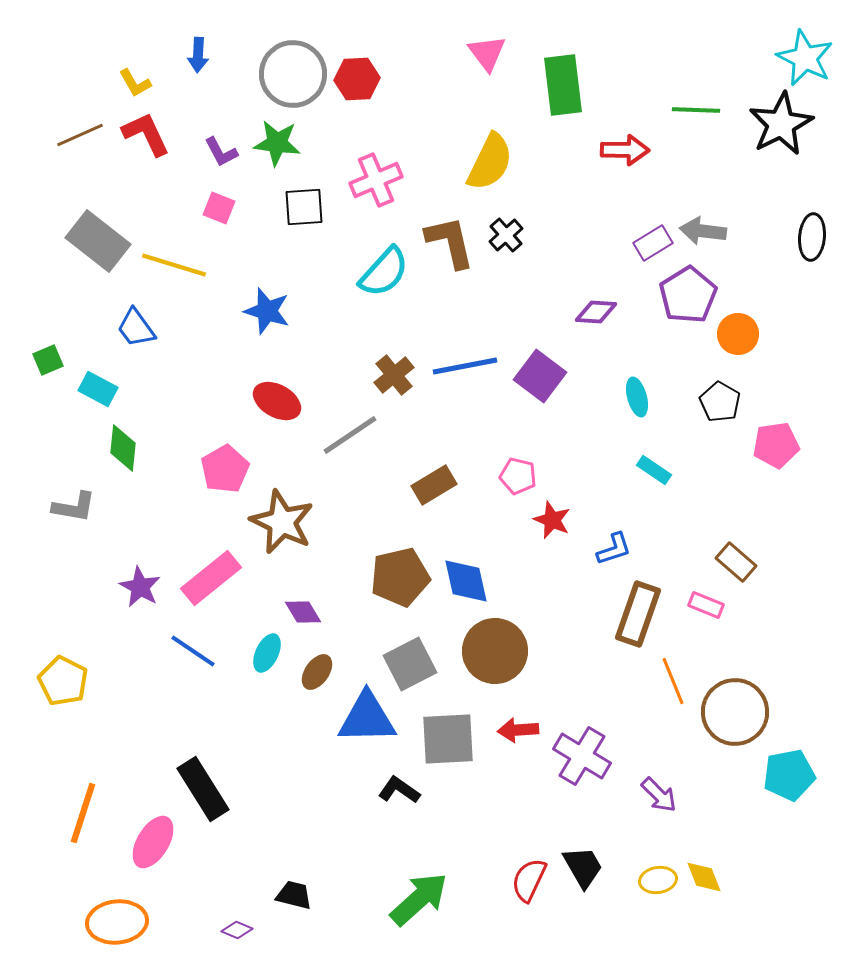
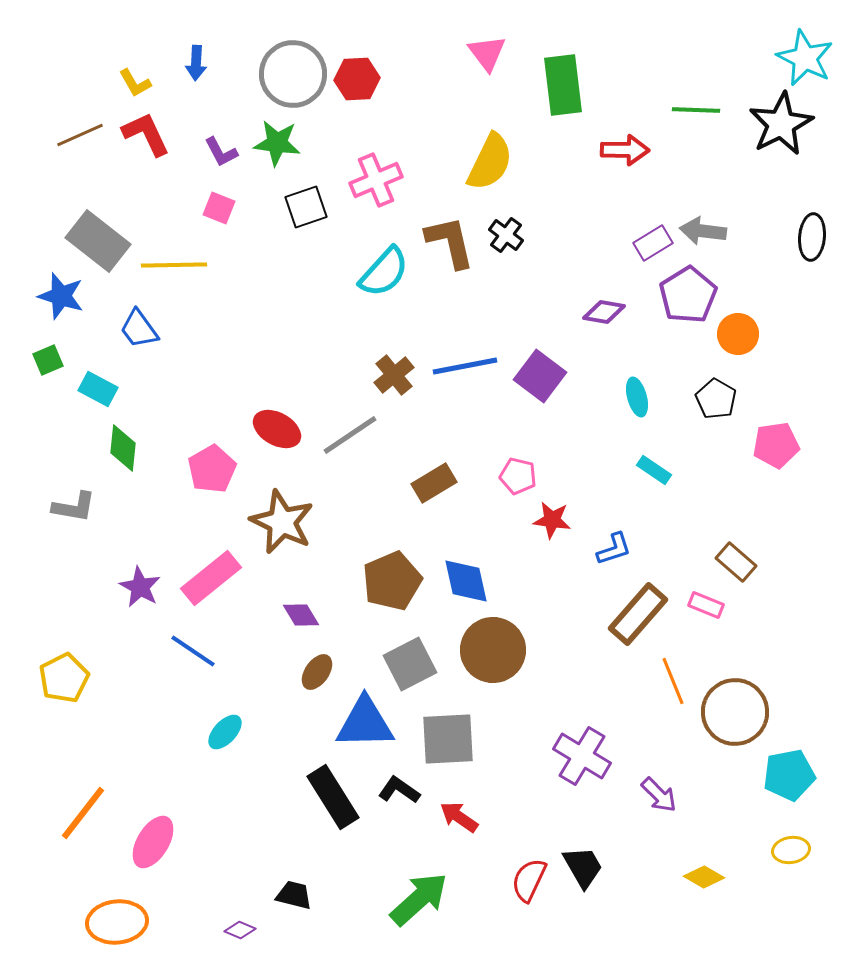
blue arrow at (198, 55): moved 2 px left, 8 px down
black square at (304, 207): moved 2 px right; rotated 15 degrees counterclockwise
black cross at (506, 235): rotated 12 degrees counterclockwise
yellow line at (174, 265): rotated 18 degrees counterclockwise
blue star at (267, 311): moved 206 px left, 15 px up
purple diamond at (596, 312): moved 8 px right; rotated 6 degrees clockwise
blue trapezoid at (136, 328): moved 3 px right, 1 px down
red ellipse at (277, 401): moved 28 px down
black pentagon at (720, 402): moved 4 px left, 3 px up
pink pentagon at (225, 469): moved 13 px left
brown rectangle at (434, 485): moved 2 px up
red star at (552, 520): rotated 15 degrees counterclockwise
brown pentagon at (400, 577): moved 8 px left, 4 px down; rotated 10 degrees counterclockwise
purple diamond at (303, 612): moved 2 px left, 3 px down
brown rectangle at (638, 614): rotated 22 degrees clockwise
brown circle at (495, 651): moved 2 px left, 1 px up
cyan ellipse at (267, 653): moved 42 px left, 79 px down; rotated 18 degrees clockwise
yellow pentagon at (63, 681): moved 1 px right, 3 px up; rotated 18 degrees clockwise
blue triangle at (367, 718): moved 2 px left, 5 px down
red arrow at (518, 730): moved 59 px left, 87 px down; rotated 39 degrees clockwise
black rectangle at (203, 789): moved 130 px right, 8 px down
orange line at (83, 813): rotated 20 degrees clockwise
yellow diamond at (704, 877): rotated 39 degrees counterclockwise
yellow ellipse at (658, 880): moved 133 px right, 30 px up
purple diamond at (237, 930): moved 3 px right
